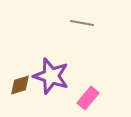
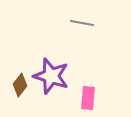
brown diamond: rotated 35 degrees counterclockwise
pink rectangle: rotated 35 degrees counterclockwise
